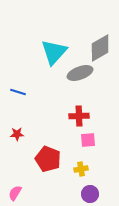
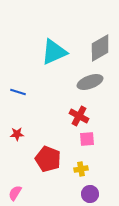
cyan triangle: rotated 24 degrees clockwise
gray ellipse: moved 10 px right, 9 px down
red cross: rotated 30 degrees clockwise
pink square: moved 1 px left, 1 px up
